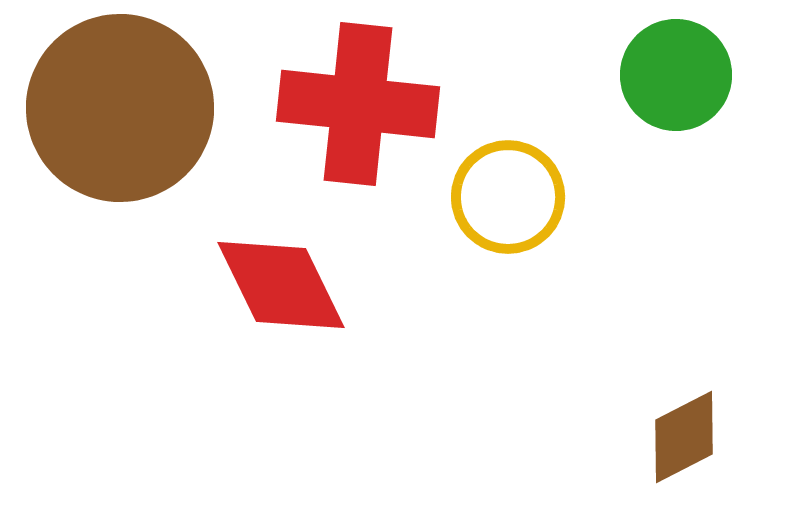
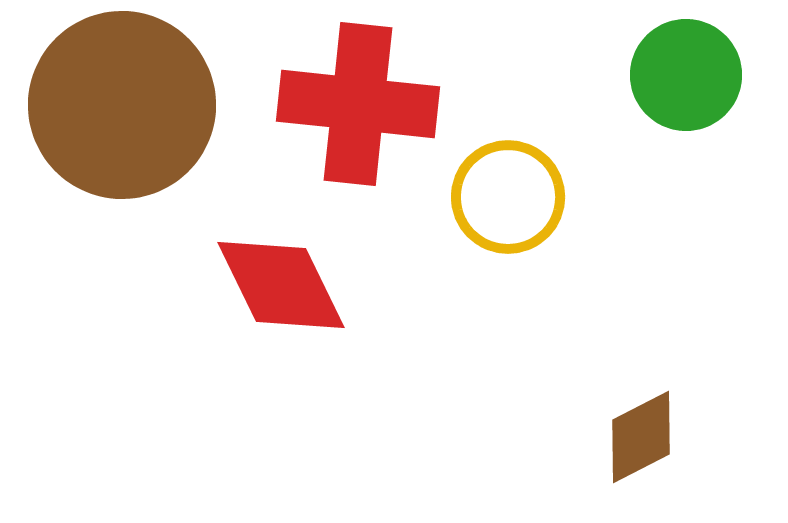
green circle: moved 10 px right
brown circle: moved 2 px right, 3 px up
brown diamond: moved 43 px left
